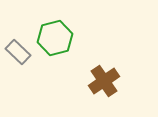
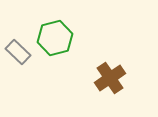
brown cross: moved 6 px right, 3 px up
